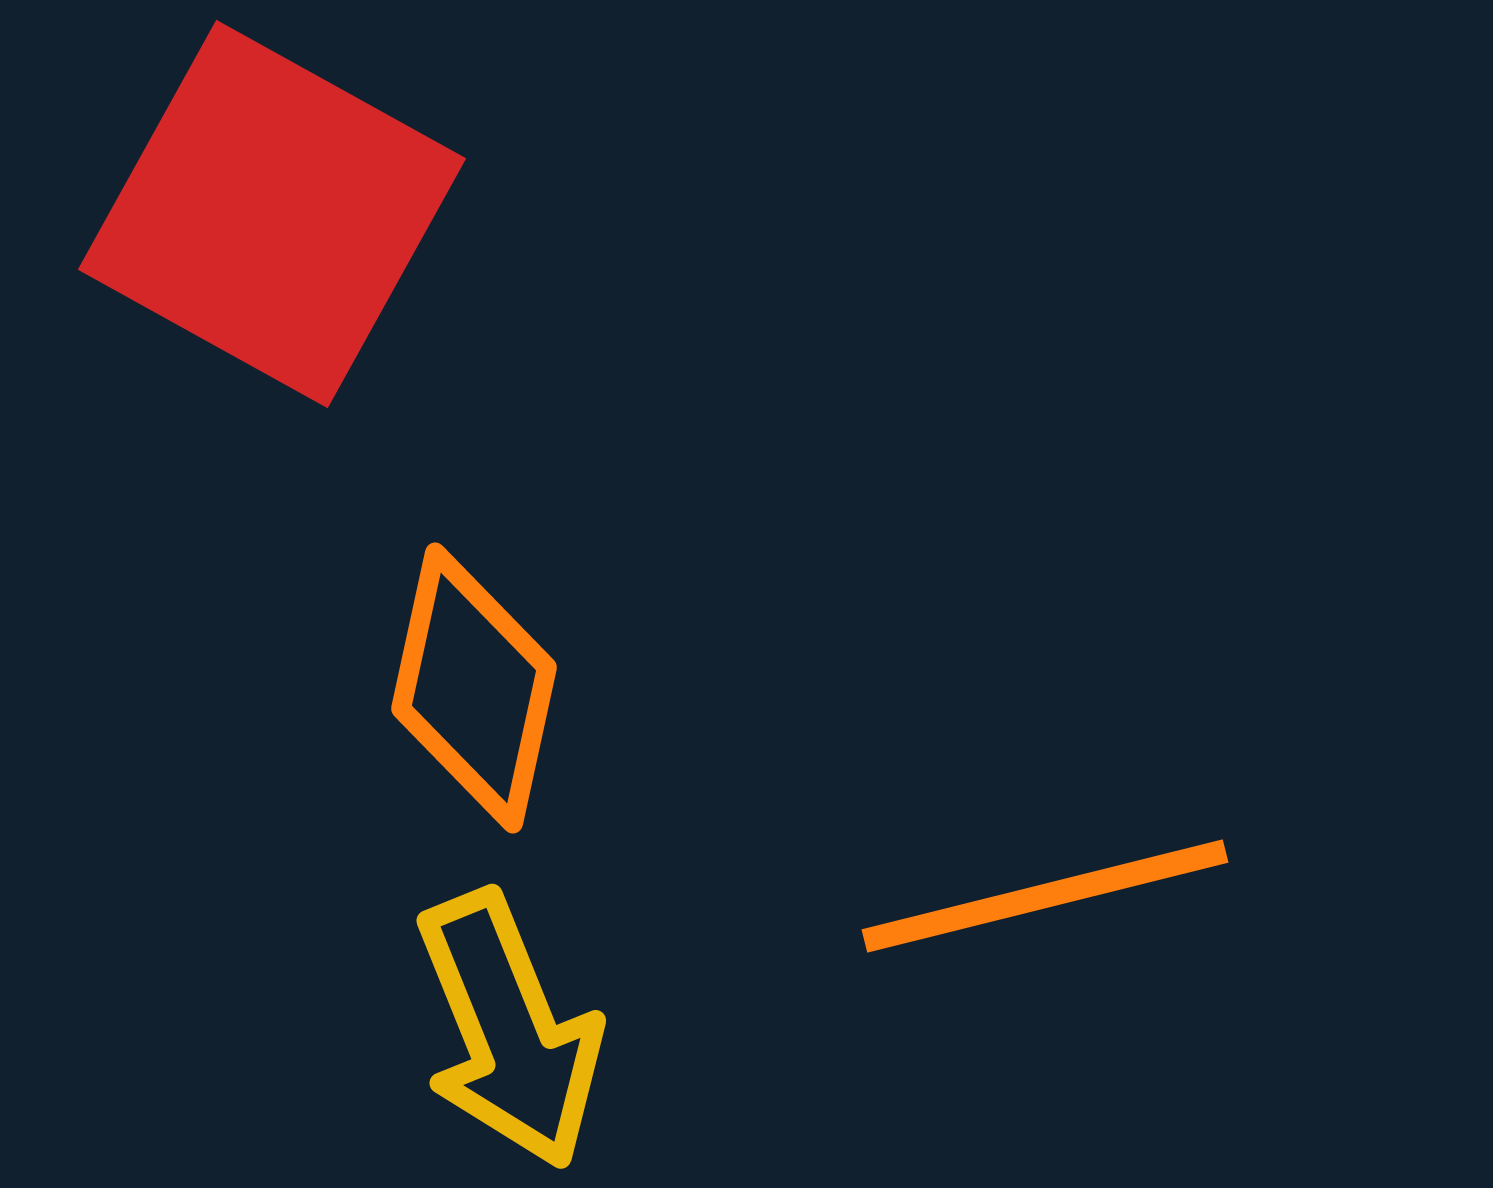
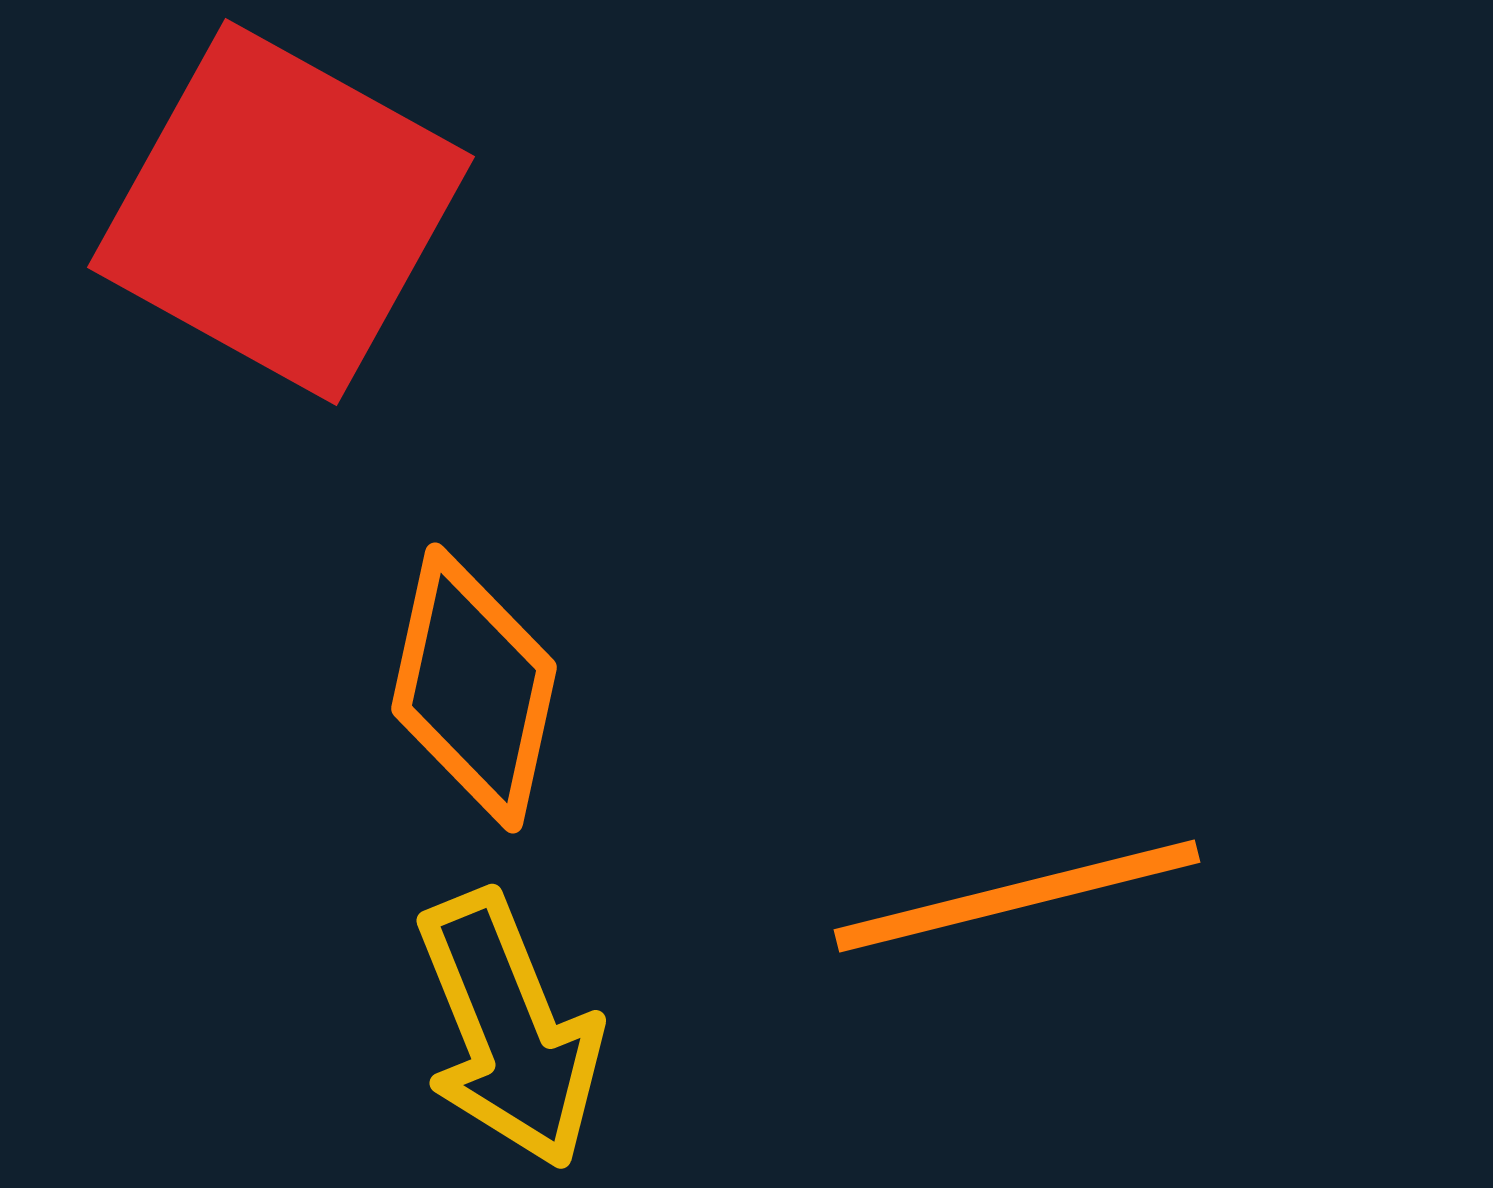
red square: moved 9 px right, 2 px up
orange line: moved 28 px left
